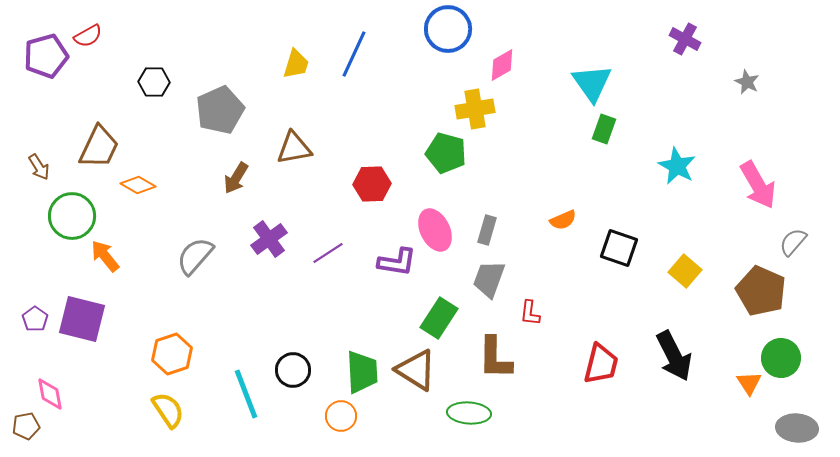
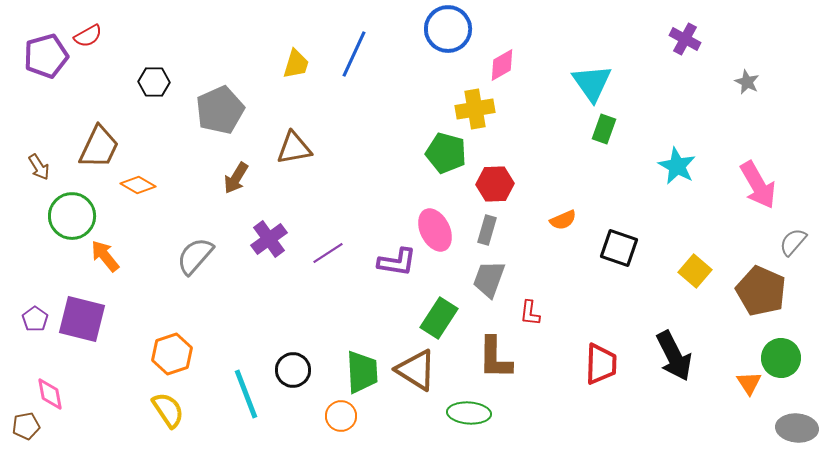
red hexagon at (372, 184): moved 123 px right
yellow square at (685, 271): moved 10 px right
red trapezoid at (601, 364): rotated 12 degrees counterclockwise
